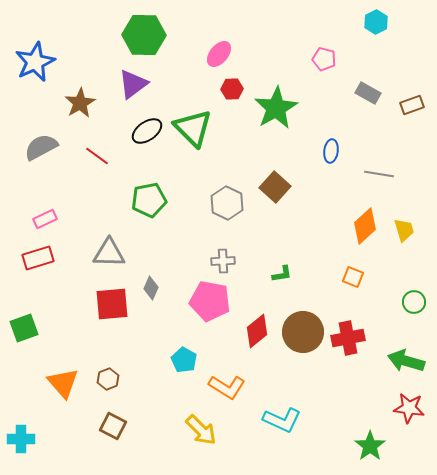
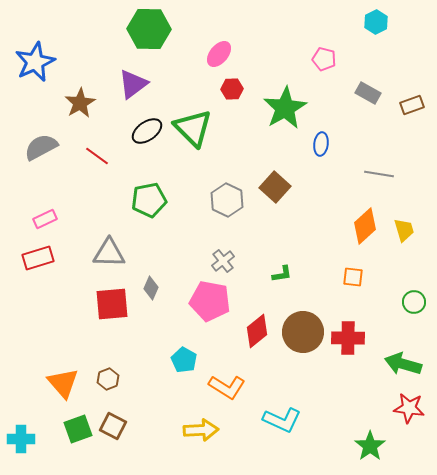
green hexagon at (144, 35): moved 5 px right, 6 px up
green star at (276, 108): moved 9 px right
blue ellipse at (331, 151): moved 10 px left, 7 px up
gray hexagon at (227, 203): moved 3 px up
gray cross at (223, 261): rotated 35 degrees counterclockwise
orange square at (353, 277): rotated 15 degrees counterclockwise
green square at (24, 328): moved 54 px right, 101 px down
red cross at (348, 338): rotated 12 degrees clockwise
green arrow at (406, 361): moved 3 px left, 3 px down
yellow arrow at (201, 430): rotated 48 degrees counterclockwise
